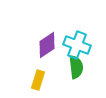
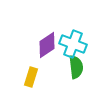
cyan cross: moved 4 px left, 1 px up
yellow rectangle: moved 7 px left, 3 px up
